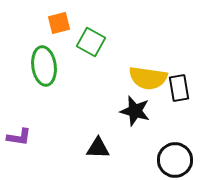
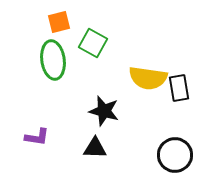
orange square: moved 1 px up
green square: moved 2 px right, 1 px down
green ellipse: moved 9 px right, 6 px up
black star: moved 31 px left
purple L-shape: moved 18 px right
black triangle: moved 3 px left
black circle: moved 5 px up
